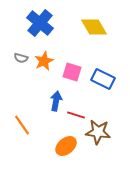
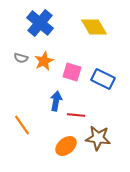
red line: rotated 12 degrees counterclockwise
brown star: moved 6 px down
